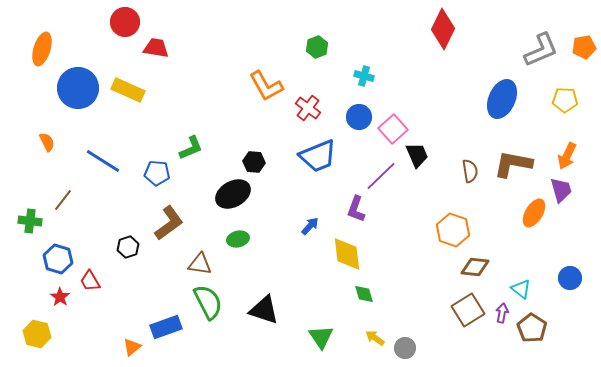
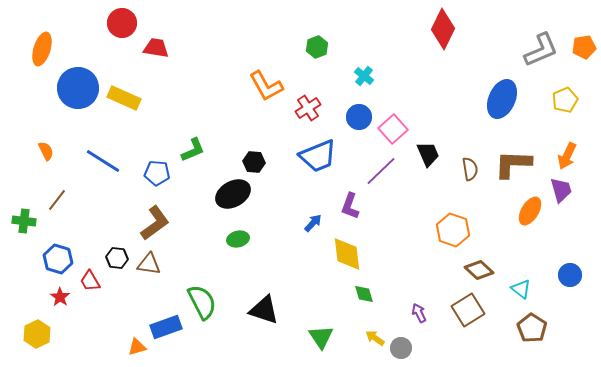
red circle at (125, 22): moved 3 px left, 1 px down
cyan cross at (364, 76): rotated 24 degrees clockwise
yellow rectangle at (128, 90): moved 4 px left, 8 px down
yellow pentagon at (565, 100): rotated 25 degrees counterclockwise
red cross at (308, 108): rotated 20 degrees clockwise
orange semicircle at (47, 142): moved 1 px left, 9 px down
green L-shape at (191, 148): moved 2 px right, 2 px down
black trapezoid at (417, 155): moved 11 px right, 1 px up
brown L-shape at (513, 164): rotated 9 degrees counterclockwise
brown semicircle at (470, 171): moved 2 px up
purple line at (381, 176): moved 5 px up
brown line at (63, 200): moved 6 px left
purple L-shape at (356, 209): moved 6 px left, 3 px up
orange ellipse at (534, 213): moved 4 px left, 2 px up
green cross at (30, 221): moved 6 px left
brown L-shape at (169, 223): moved 14 px left
blue arrow at (310, 226): moved 3 px right, 3 px up
black hexagon at (128, 247): moved 11 px left, 11 px down; rotated 25 degrees clockwise
brown triangle at (200, 264): moved 51 px left
brown diamond at (475, 267): moved 4 px right, 3 px down; rotated 36 degrees clockwise
blue circle at (570, 278): moved 3 px up
green semicircle at (208, 302): moved 6 px left
purple arrow at (502, 313): moved 83 px left; rotated 36 degrees counterclockwise
yellow hexagon at (37, 334): rotated 20 degrees clockwise
orange triangle at (132, 347): moved 5 px right; rotated 24 degrees clockwise
gray circle at (405, 348): moved 4 px left
